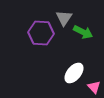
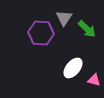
green arrow: moved 4 px right, 3 px up; rotated 18 degrees clockwise
white ellipse: moved 1 px left, 5 px up
pink triangle: moved 7 px up; rotated 32 degrees counterclockwise
